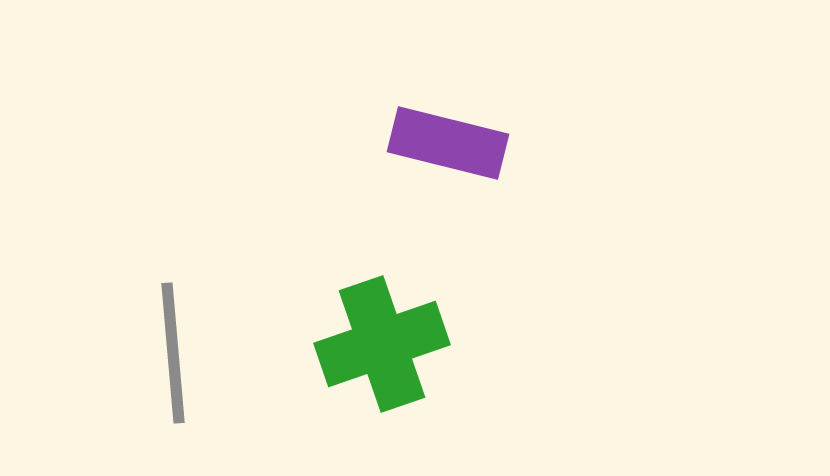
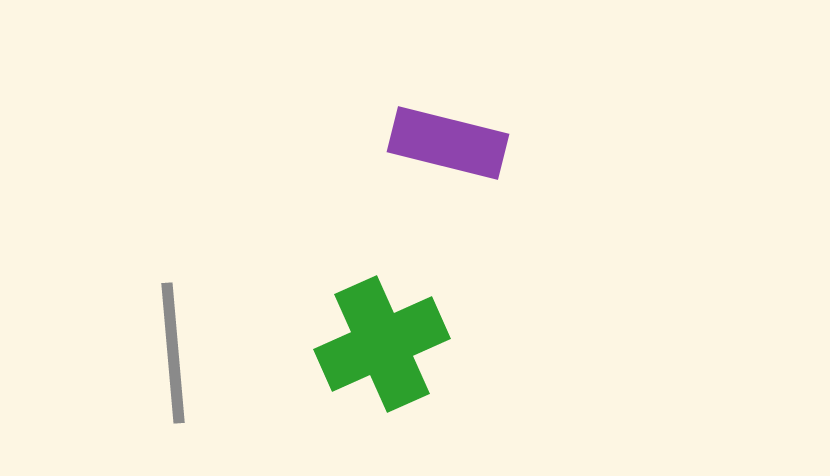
green cross: rotated 5 degrees counterclockwise
